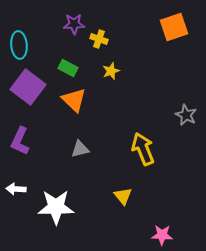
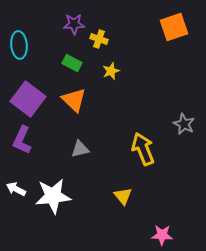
green rectangle: moved 4 px right, 5 px up
purple square: moved 12 px down
gray star: moved 2 px left, 9 px down
purple L-shape: moved 2 px right, 1 px up
white arrow: rotated 24 degrees clockwise
white star: moved 3 px left, 11 px up; rotated 6 degrees counterclockwise
